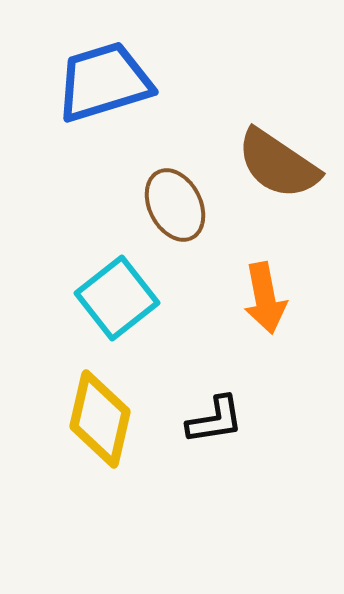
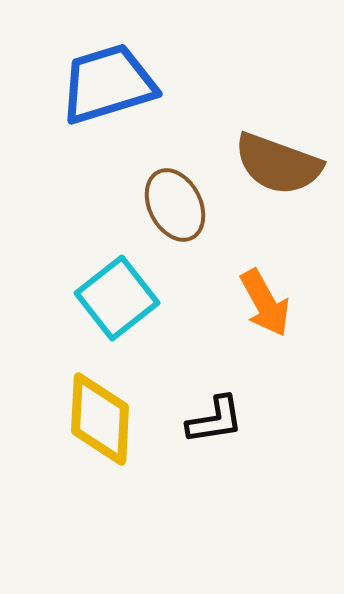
blue trapezoid: moved 4 px right, 2 px down
brown semicircle: rotated 14 degrees counterclockwise
orange arrow: moved 5 px down; rotated 18 degrees counterclockwise
yellow diamond: rotated 10 degrees counterclockwise
